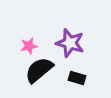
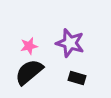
black semicircle: moved 10 px left, 2 px down
